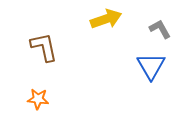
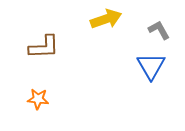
gray L-shape: moved 1 px left, 1 px down
brown L-shape: rotated 100 degrees clockwise
